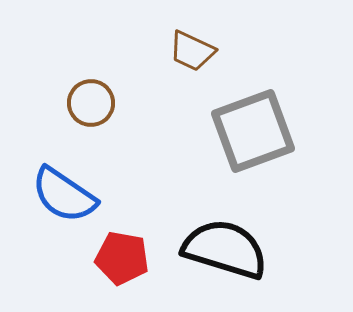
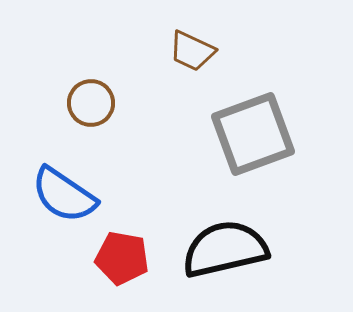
gray square: moved 3 px down
black semicircle: rotated 30 degrees counterclockwise
